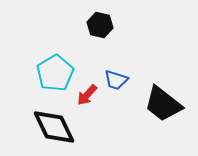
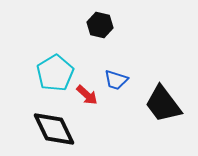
red arrow: rotated 90 degrees counterclockwise
black trapezoid: rotated 15 degrees clockwise
black diamond: moved 2 px down
